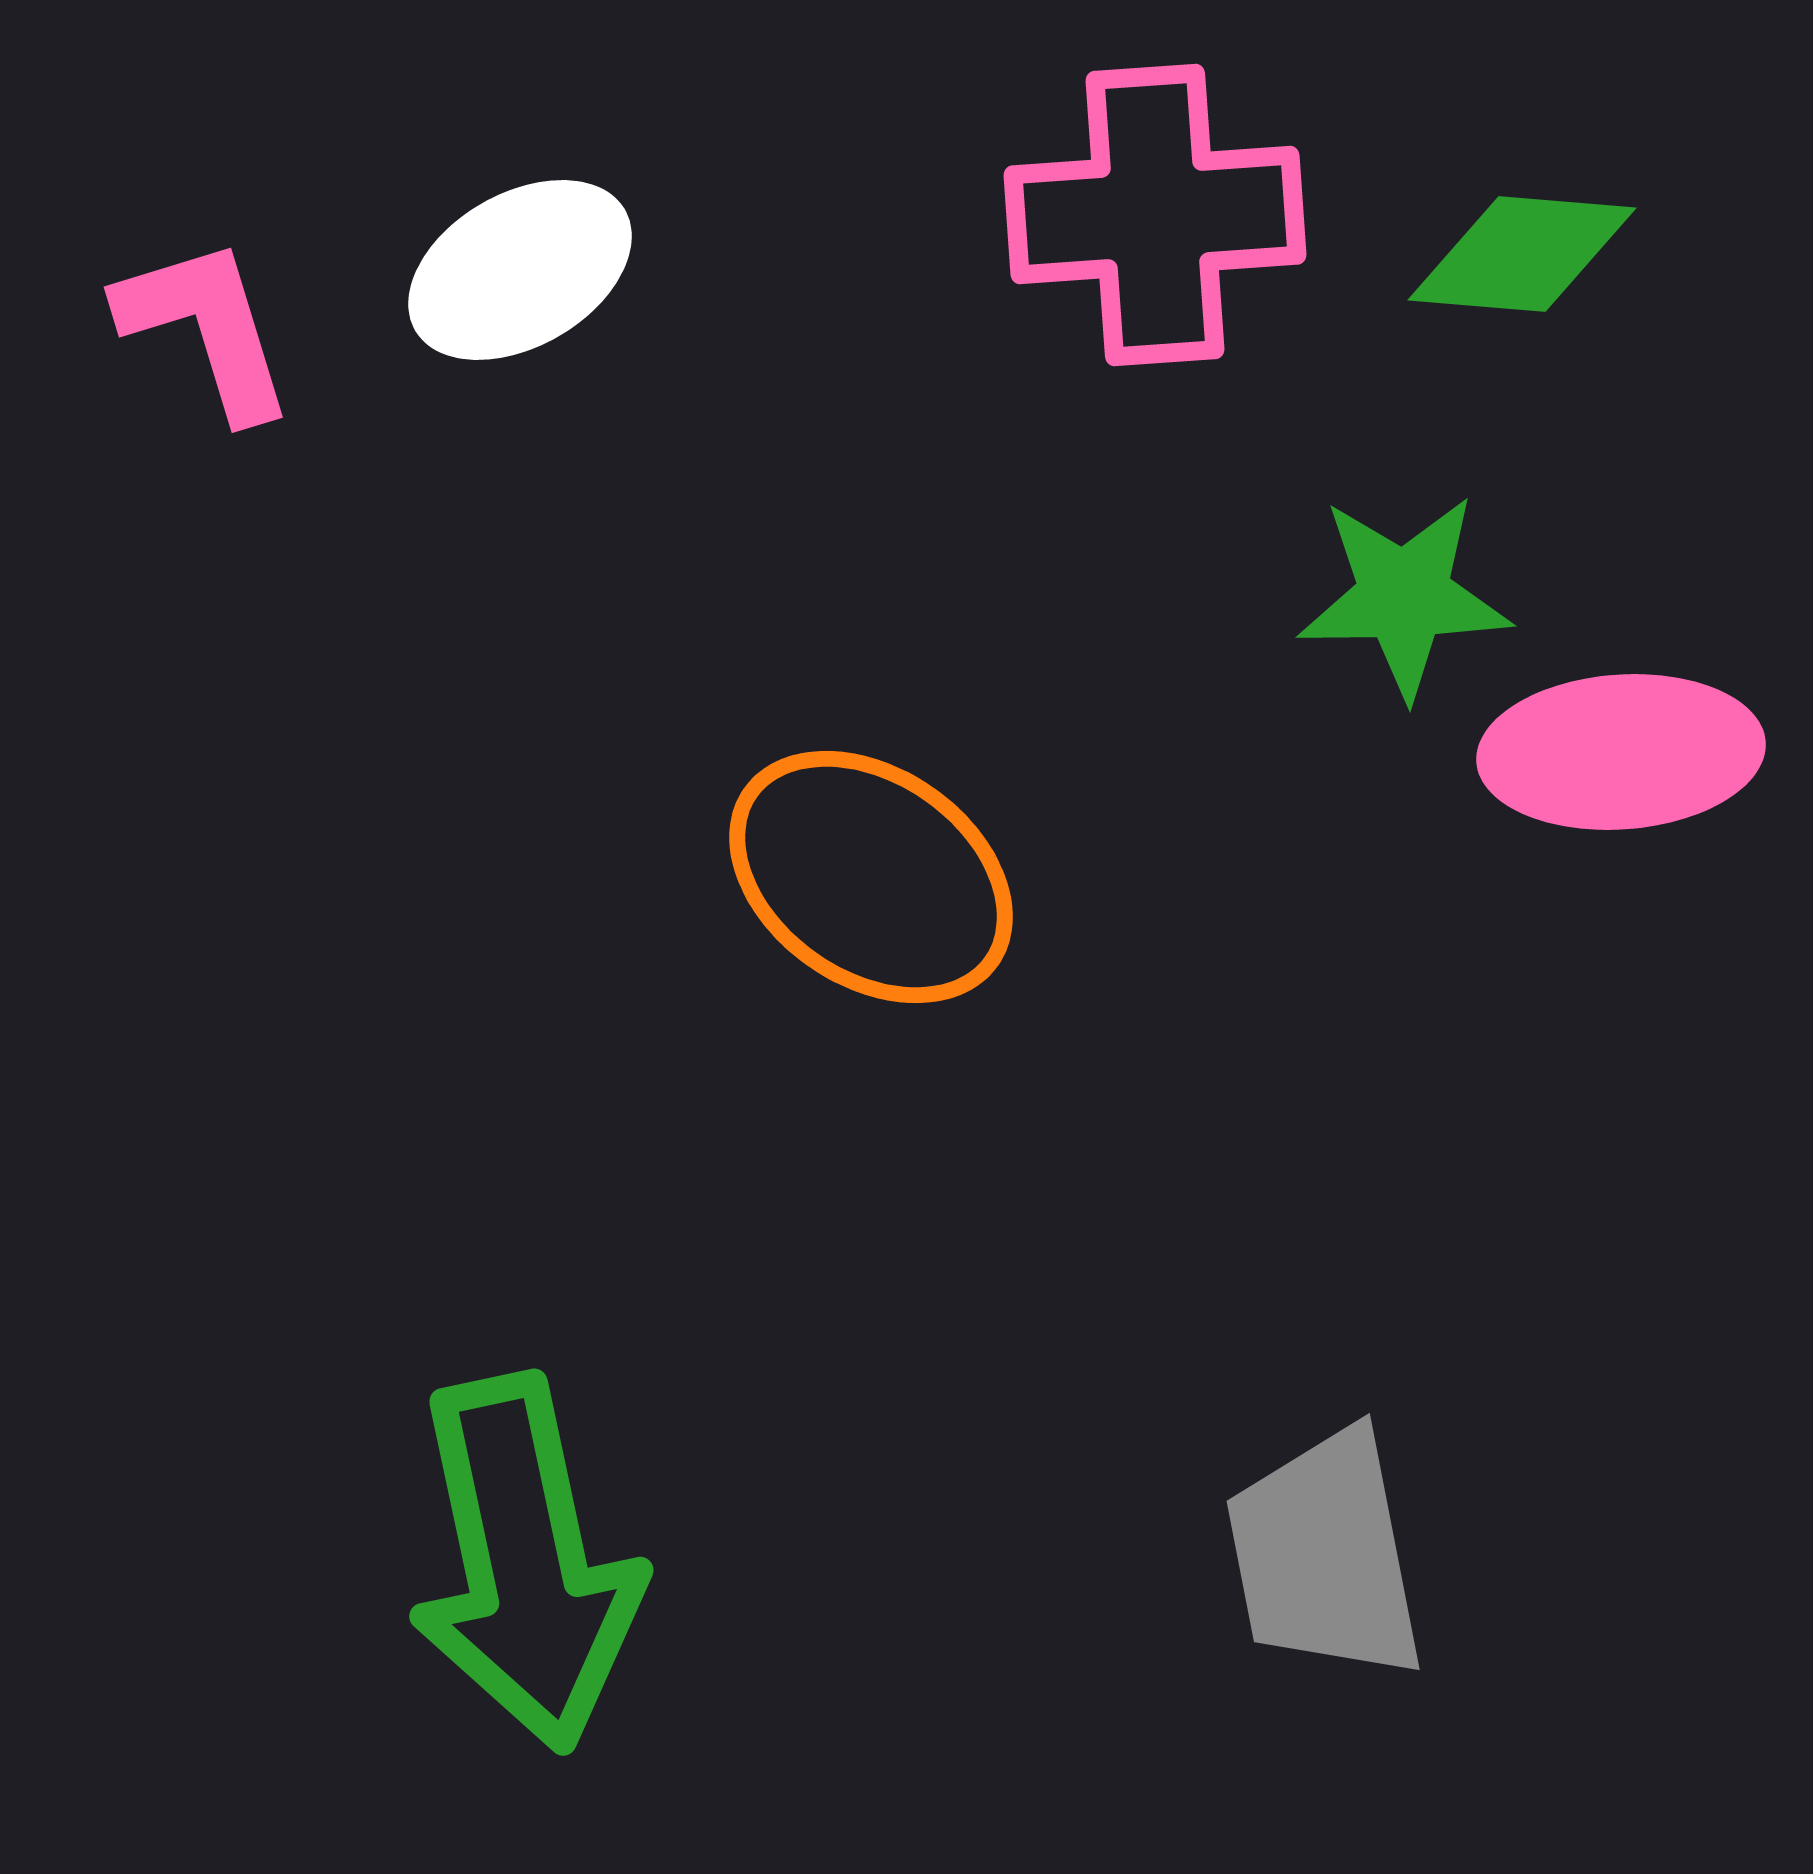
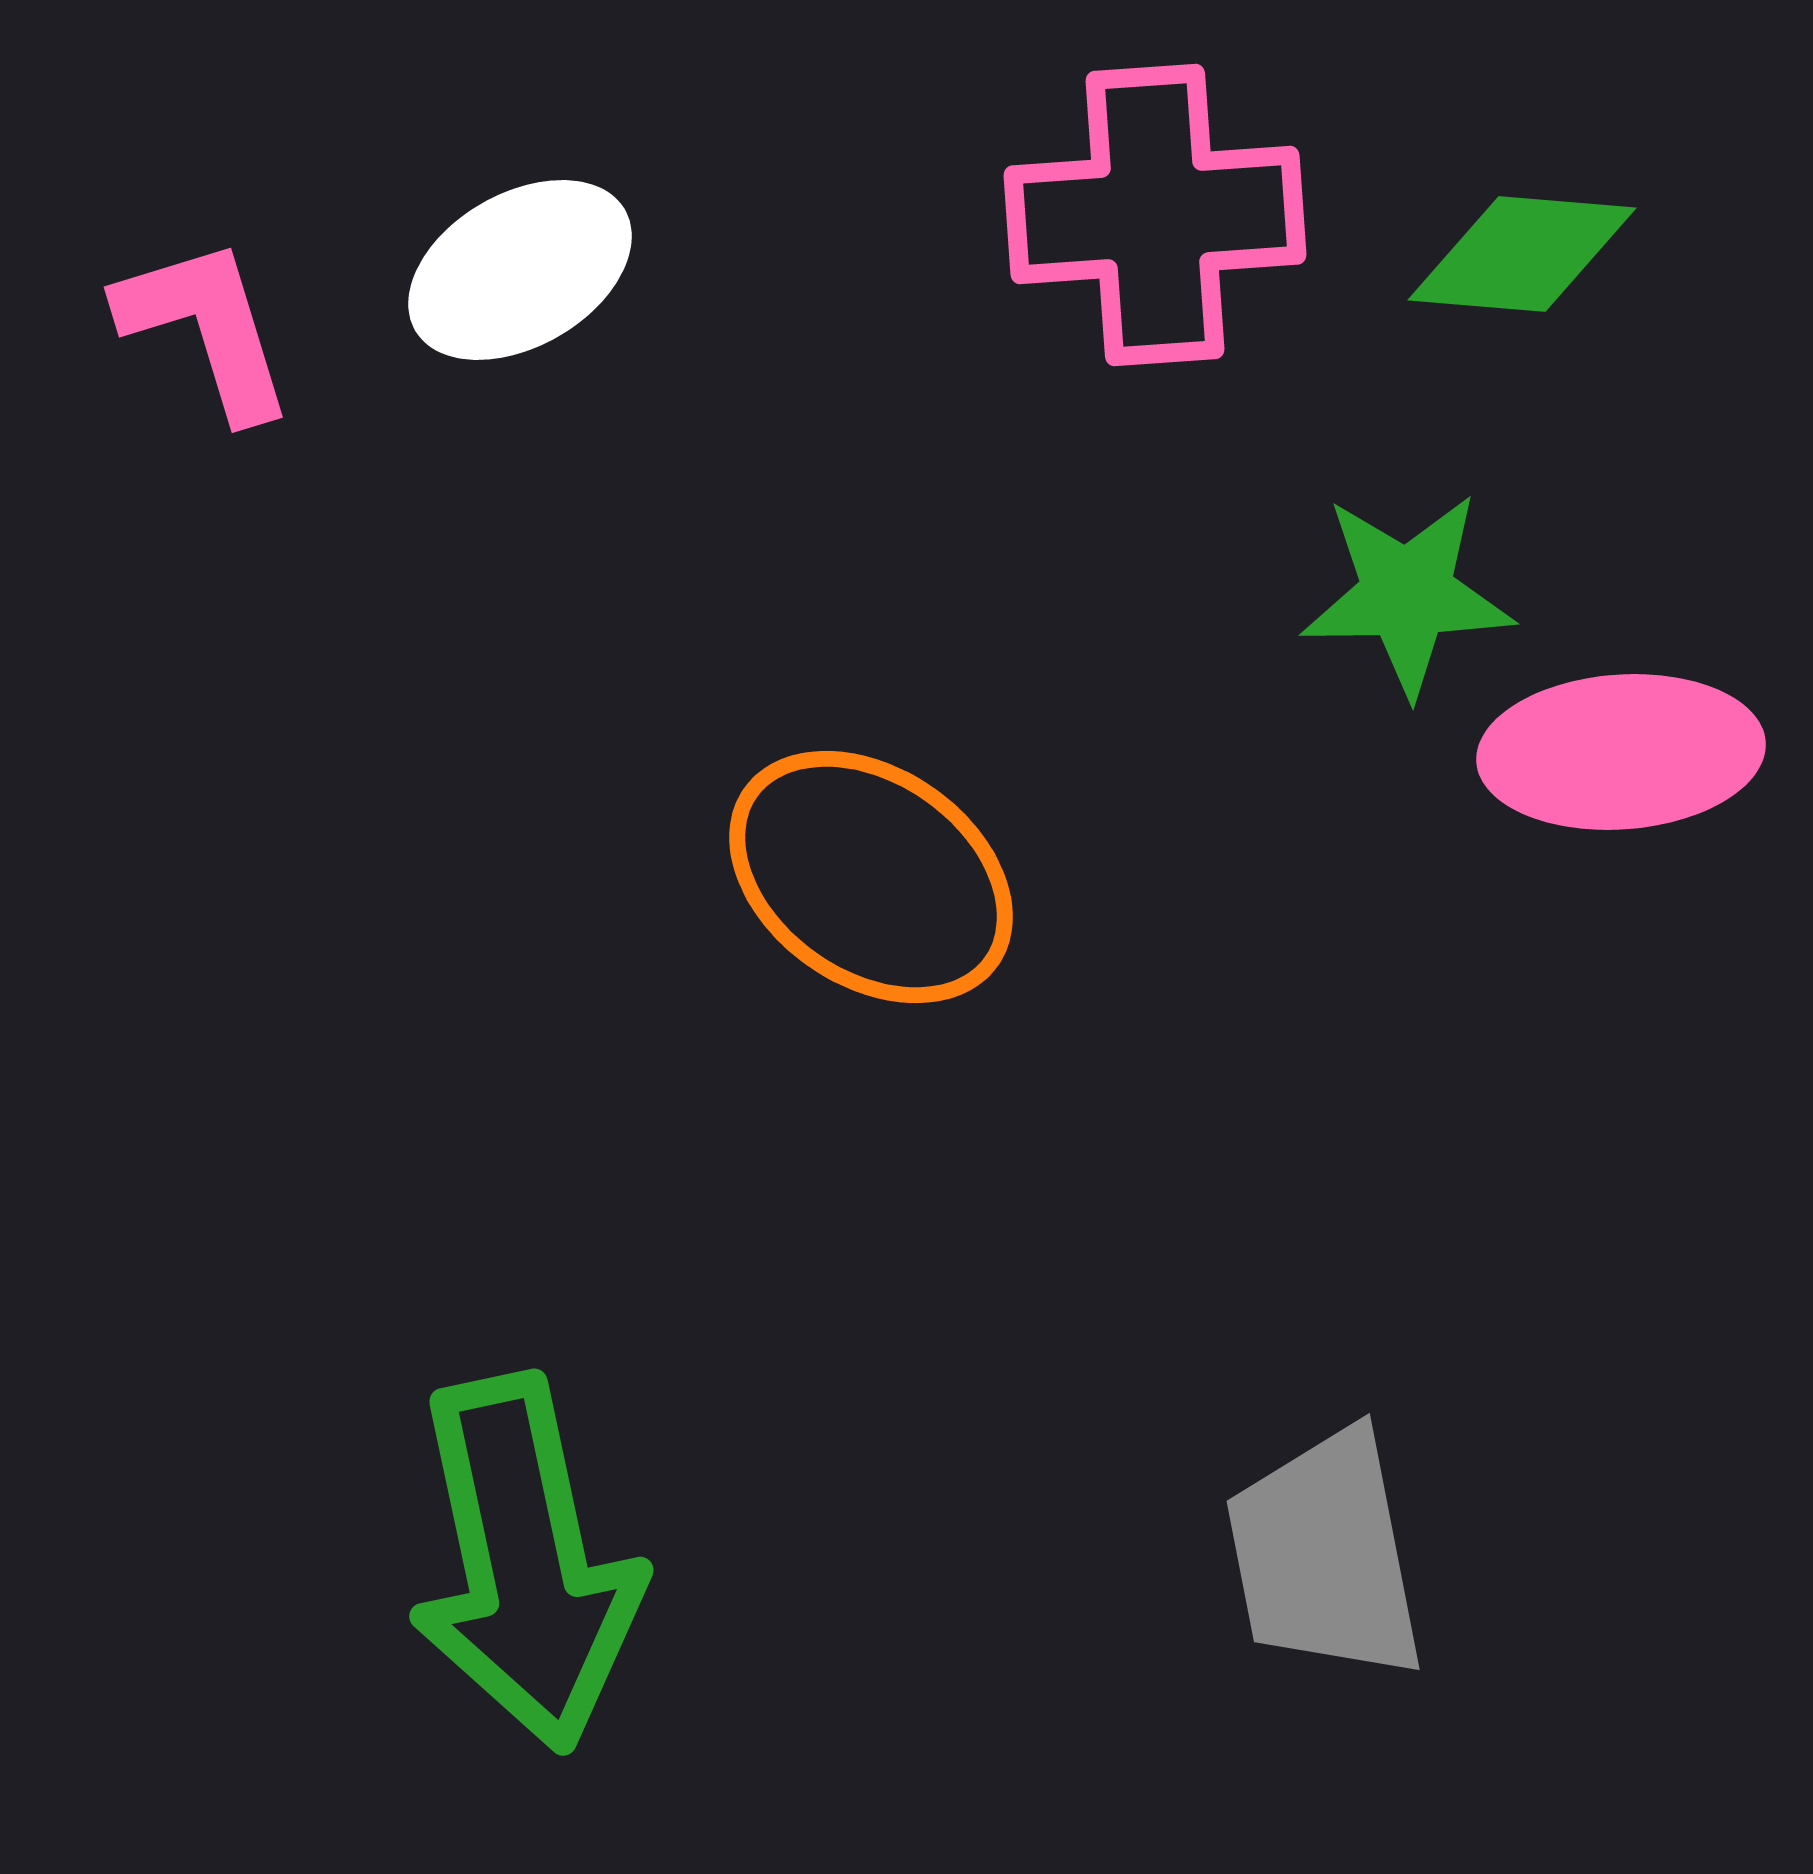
green star: moved 3 px right, 2 px up
